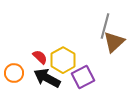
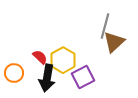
black arrow: rotated 108 degrees counterclockwise
